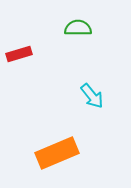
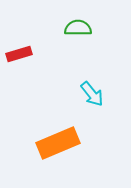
cyan arrow: moved 2 px up
orange rectangle: moved 1 px right, 10 px up
